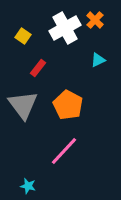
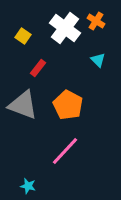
orange cross: moved 1 px right, 1 px down; rotated 12 degrees counterclockwise
white cross: rotated 24 degrees counterclockwise
cyan triangle: rotated 49 degrees counterclockwise
gray triangle: rotated 32 degrees counterclockwise
pink line: moved 1 px right
